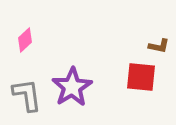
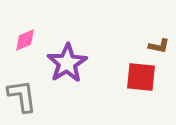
pink diamond: rotated 20 degrees clockwise
purple star: moved 5 px left, 24 px up
gray L-shape: moved 5 px left, 1 px down
